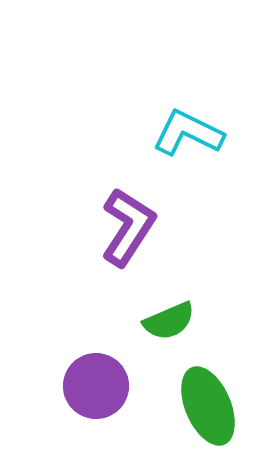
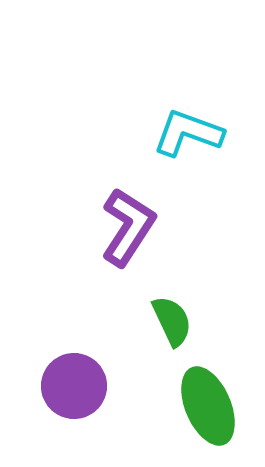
cyan L-shape: rotated 6 degrees counterclockwise
green semicircle: moved 3 px right; rotated 92 degrees counterclockwise
purple circle: moved 22 px left
